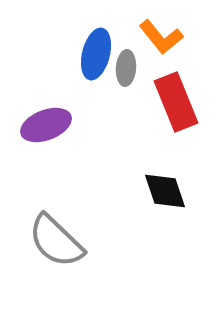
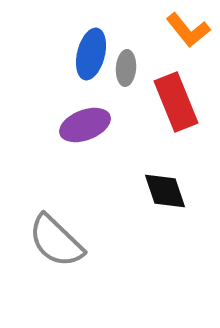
orange L-shape: moved 27 px right, 7 px up
blue ellipse: moved 5 px left
purple ellipse: moved 39 px right
